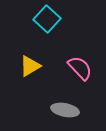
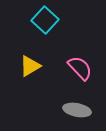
cyan square: moved 2 px left, 1 px down
gray ellipse: moved 12 px right
